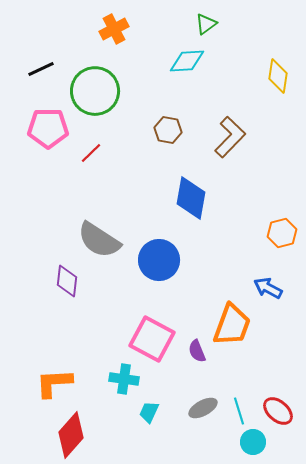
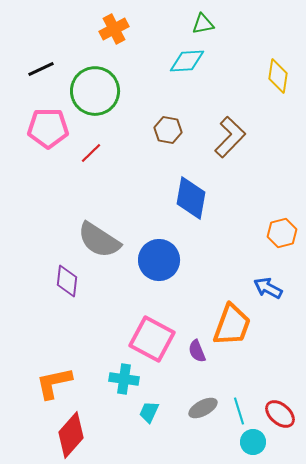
green triangle: moved 3 px left; rotated 25 degrees clockwise
orange L-shape: rotated 9 degrees counterclockwise
red ellipse: moved 2 px right, 3 px down
